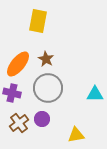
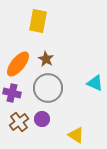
cyan triangle: moved 11 px up; rotated 24 degrees clockwise
brown cross: moved 1 px up
yellow triangle: rotated 42 degrees clockwise
